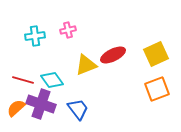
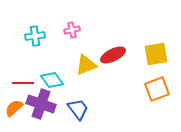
pink cross: moved 4 px right
yellow square: rotated 15 degrees clockwise
red line: moved 3 px down; rotated 15 degrees counterclockwise
orange semicircle: moved 2 px left
